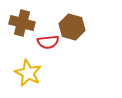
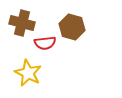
red semicircle: moved 3 px left, 1 px down
